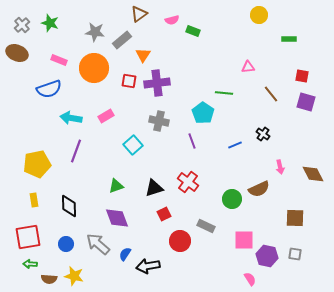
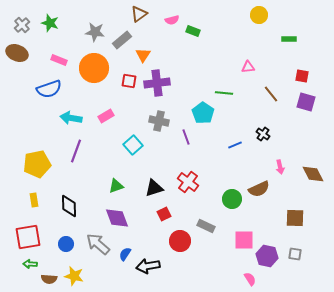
purple line at (192, 141): moved 6 px left, 4 px up
